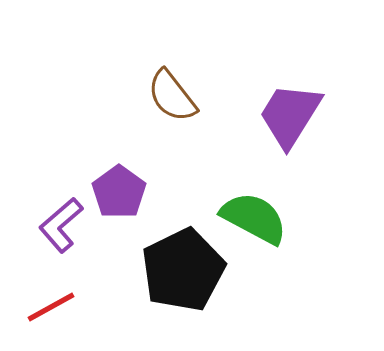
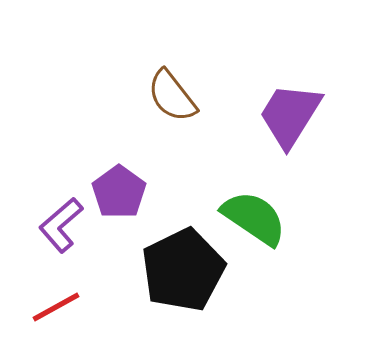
green semicircle: rotated 6 degrees clockwise
red line: moved 5 px right
